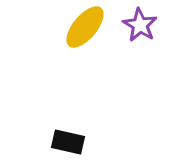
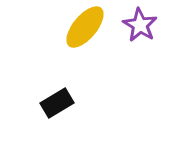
black rectangle: moved 11 px left, 39 px up; rotated 44 degrees counterclockwise
